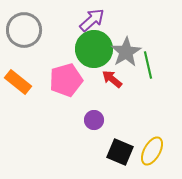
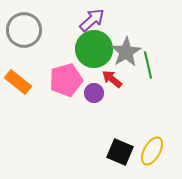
purple circle: moved 27 px up
